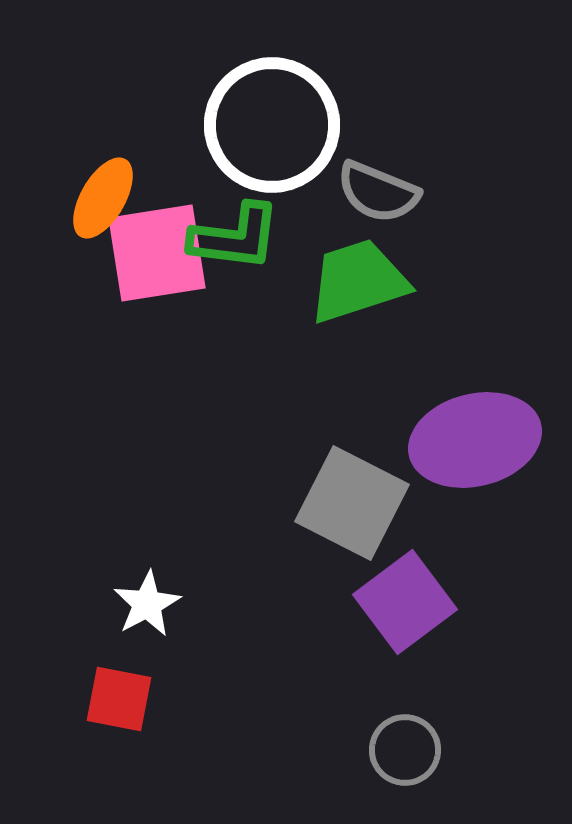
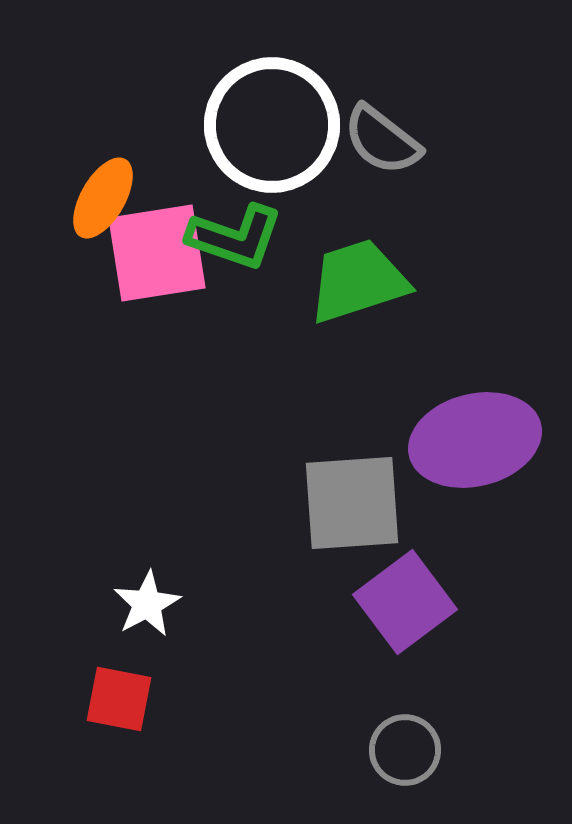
gray semicircle: moved 4 px right, 52 px up; rotated 16 degrees clockwise
green L-shape: rotated 12 degrees clockwise
gray square: rotated 31 degrees counterclockwise
